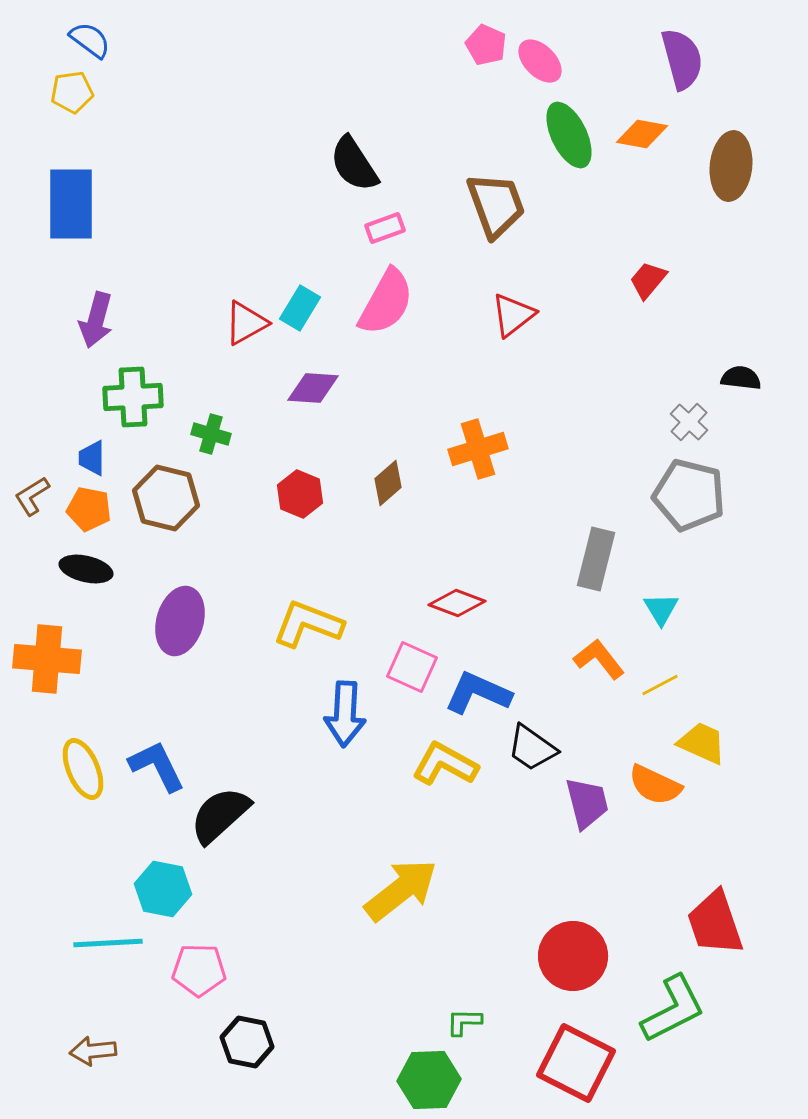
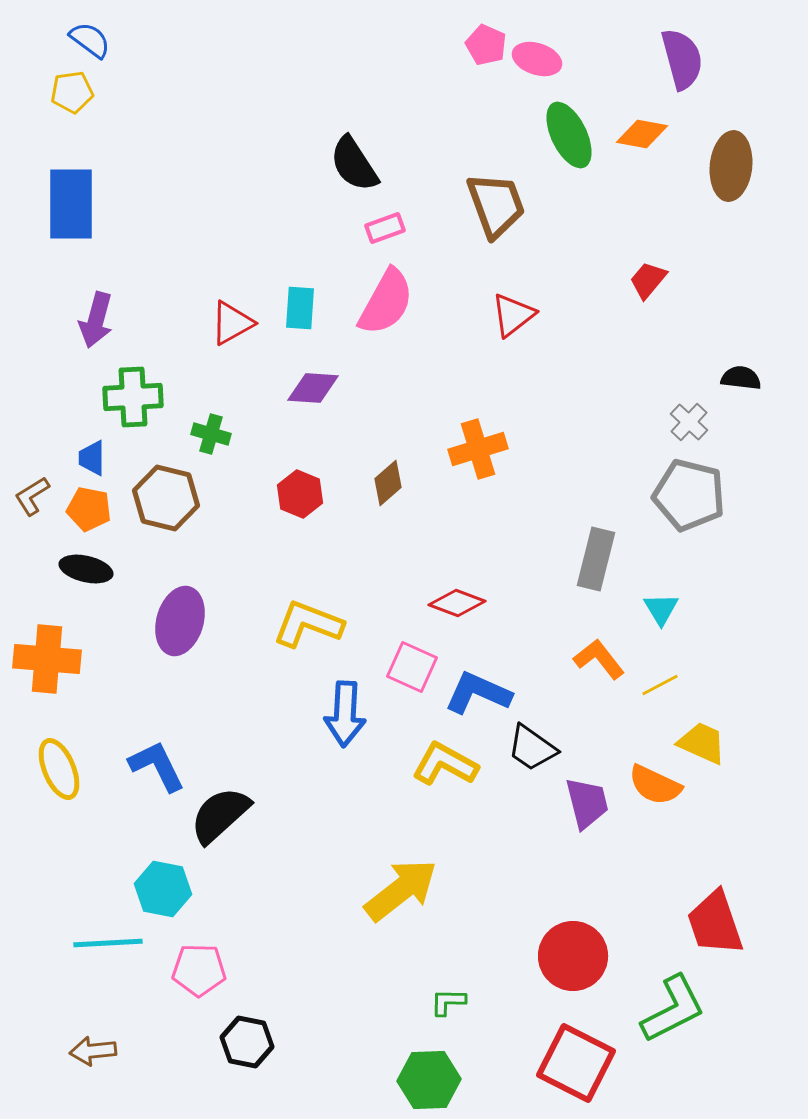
pink ellipse at (540, 61): moved 3 px left, 2 px up; rotated 27 degrees counterclockwise
cyan rectangle at (300, 308): rotated 27 degrees counterclockwise
red triangle at (246, 323): moved 14 px left
yellow ellipse at (83, 769): moved 24 px left
green L-shape at (464, 1022): moved 16 px left, 20 px up
